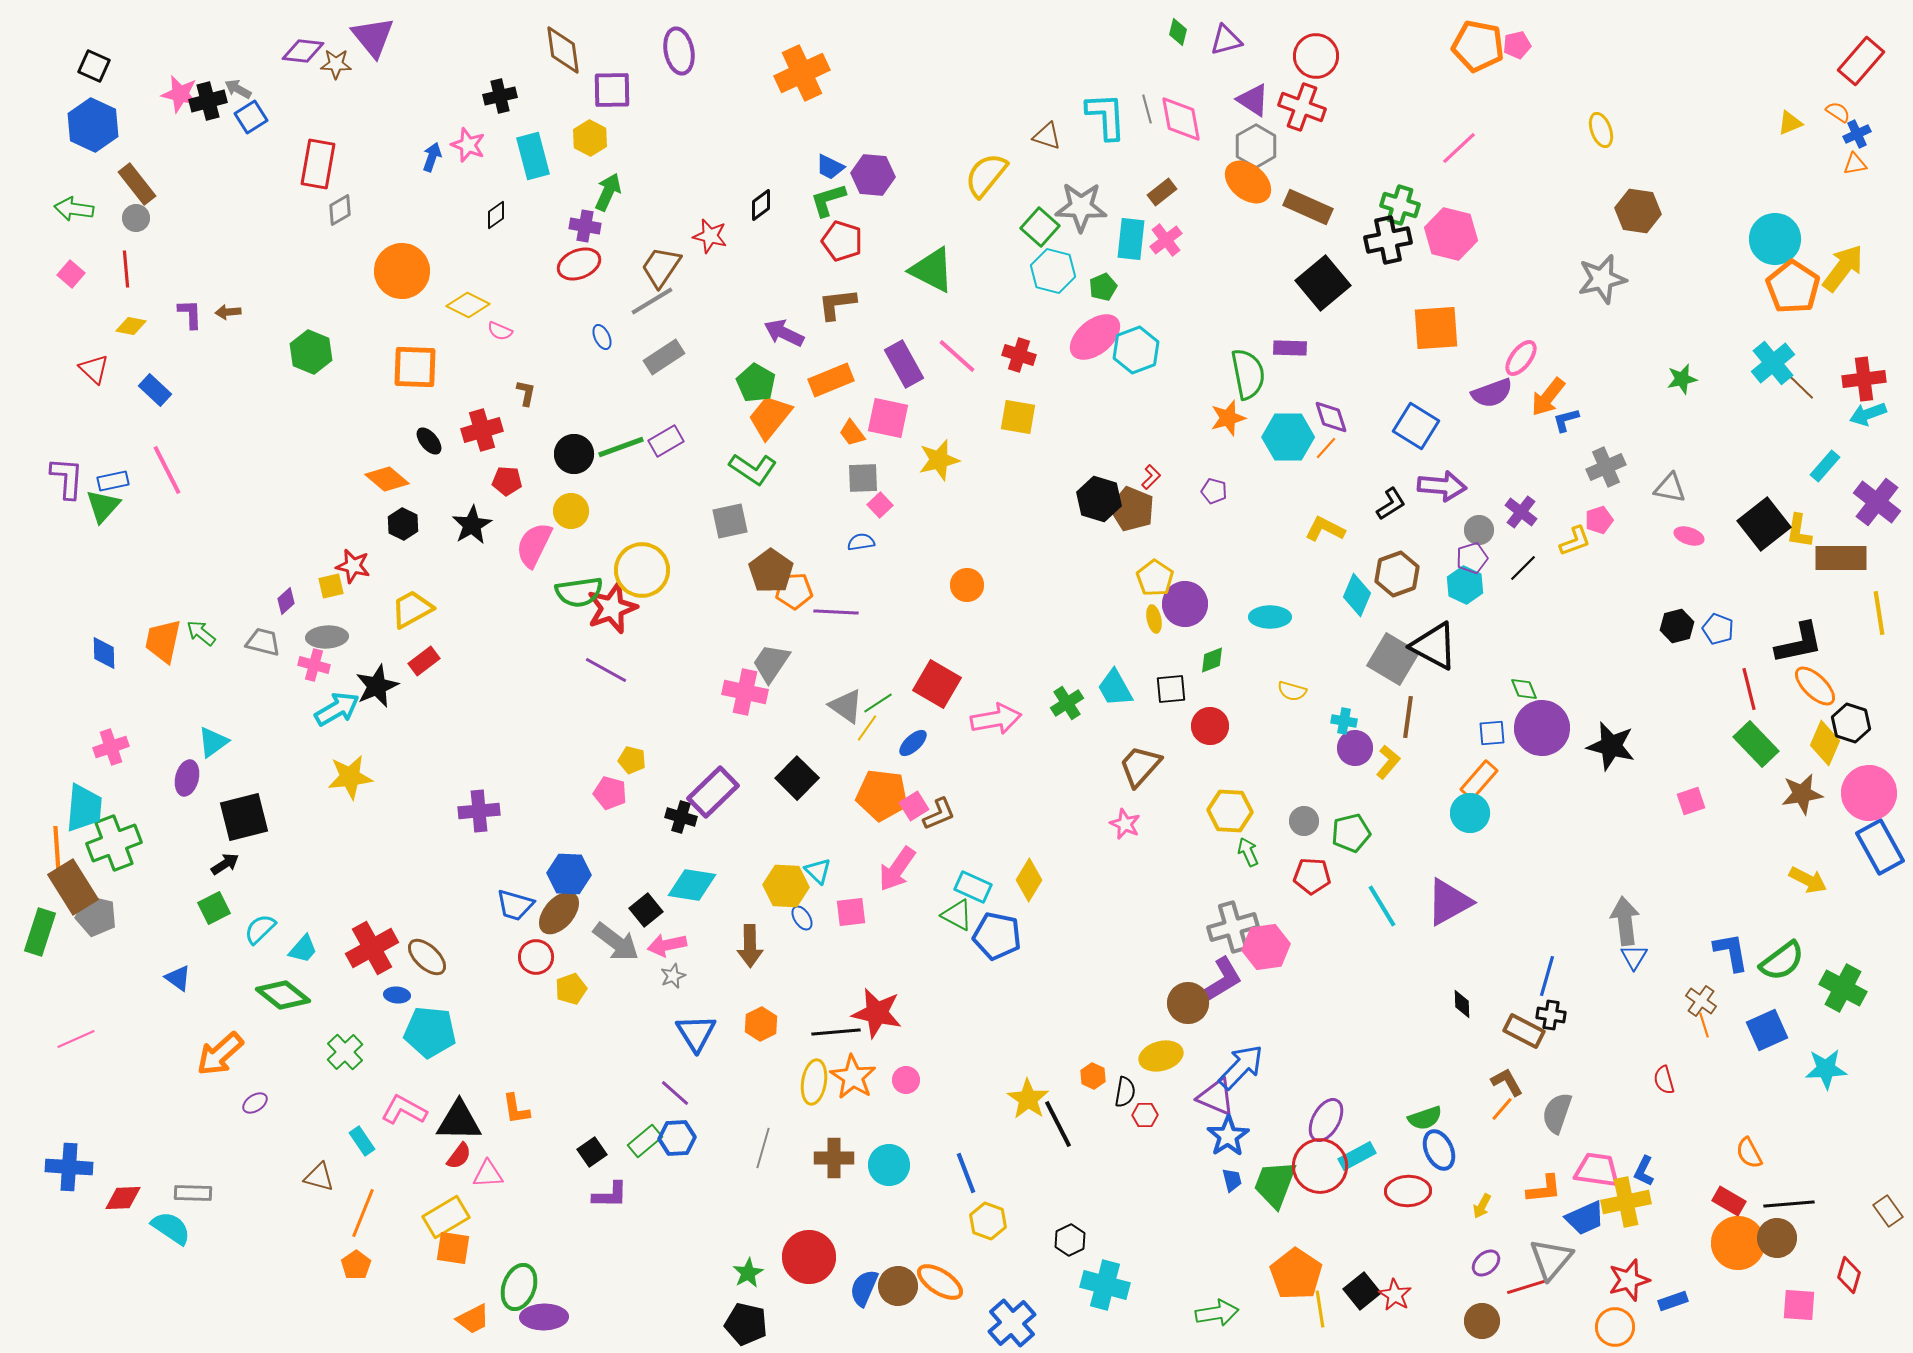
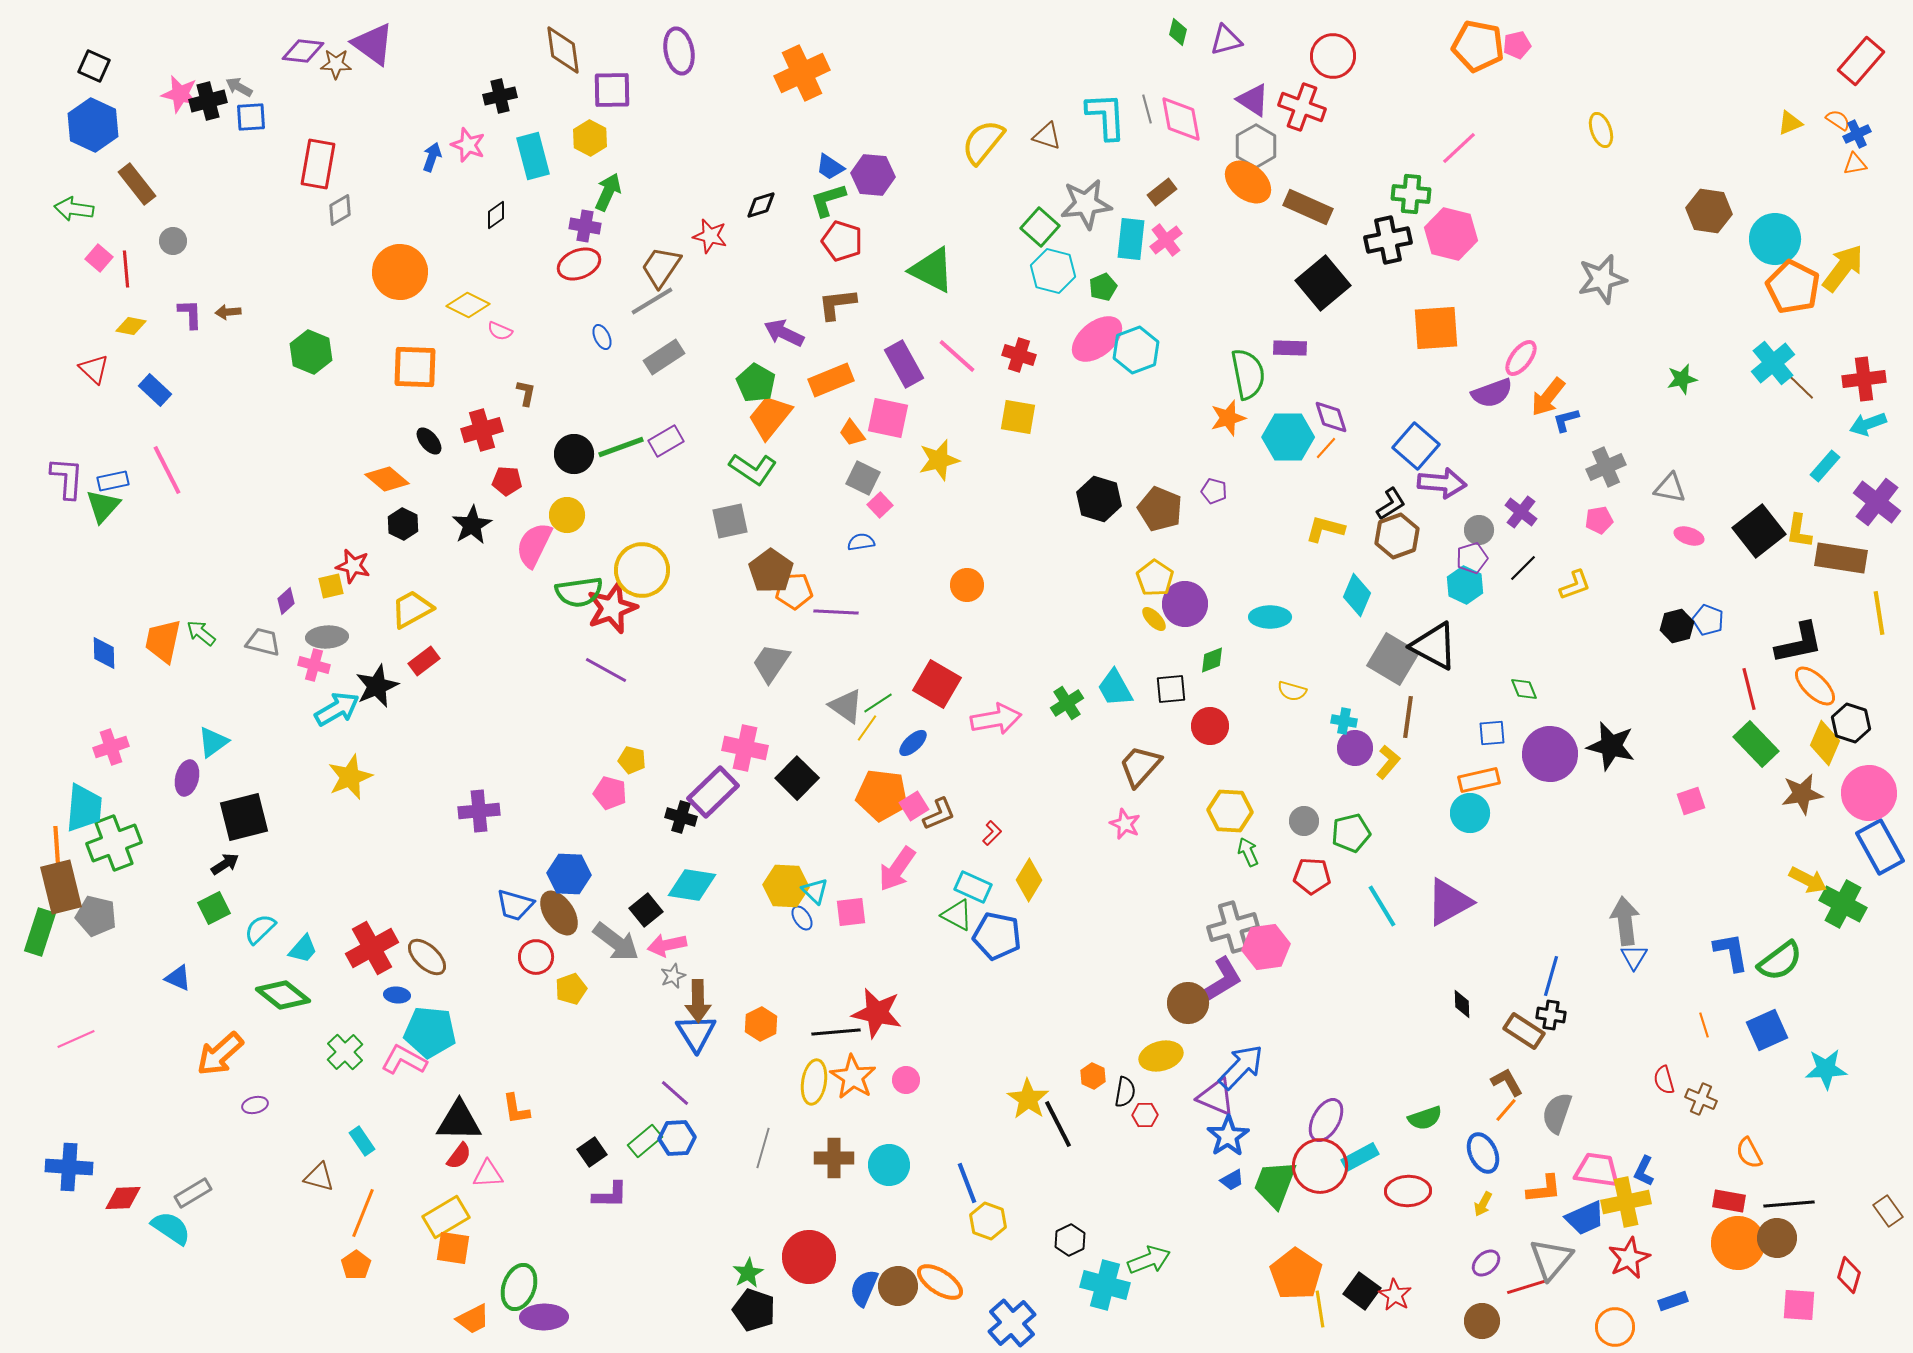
purple triangle at (373, 37): moved 7 px down; rotated 15 degrees counterclockwise
red circle at (1316, 56): moved 17 px right
gray arrow at (238, 89): moved 1 px right, 2 px up
orange semicircle at (1838, 112): moved 8 px down
blue square at (251, 117): rotated 28 degrees clockwise
blue trapezoid at (830, 167): rotated 8 degrees clockwise
yellow semicircle at (986, 175): moved 3 px left, 33 px up
black diamond at (761, 205): rotated 20 degrees clockwise
green cross at (1400, 205): moved 11 px right, 11 px up; rotated 12 degrees counterclockwise
gray star at (1081, 207): moved 5 px right, 3 px up; rotated 9 degrees counterclockwise
brown hexagon at (1638, 211): moved 71 px right
gray circle at (136, 218): moved 37 px right, 23 px down
orange circle at (402, 271): moved 2 px left, 1 px down
pink square at (71, 274): moved 28 px right, 16 px up
orange pentagon at (1793, 287): rotated 6 degrees counterclockwise
pink ellipse at (1095, 337): moved 2 px right, 2 px down
cyan arrow at (1868, 414): moved 10 px down
blue square at (1416, 426): moved 20 px down; rotated 9 degrees clockwise
red L-shape at (1151, 477): moved 159 px left, 356 px down
gray square at (863, 478): rotated 28 degrees clockwise
purple arrow at (1442, 486): moved 3 px up
brown pentagon at (1132, 509): moved 28 px right
yellow circle at (571, 511): moved 4 px left, 4 px down
pink pentagon at (1599, 520): rotated 8 degrees clockwise
black square at (1764, 524): moved 5 px left, 7 px down
yellow L-shape at (1325, 529): rotated 12 degrees counterclockwise
yellow L-shape at (1575, 541): moved 44 px down
brown rectangle at (1841, 558): rotated 9 degrees clockwise
brown hexagon at (1397, 574): moved 38 px up
yellow ellipse at (1154, 619): rotated 32 degrees counterclockwise
blue pentagon at (1718, 629): moved 10 px left, 9 px up
pink cross at (745, 692): moved 56 px down
purple circle at (1542, 728): moved 8 px right, 26 px down
yellow star at (350, 777): rotated 15 degrees counterclockwise
orange rectangle at (1479, 780): rotated 36 degrees clockwise
cyan triangle at (818, 871): moved 3 px left, 20 px down
brown rectangle at (73, 887): moved 12 px left; rotated 18 degrees clockwise
brown ellipse at (559, 913): rotated 75 degrees counterclockwise
brown arrow at (750, 946): moved 52 px left, 55 px down
green semicircle at (1782, 961): moved 2 px left
blue line at (1547, 976): moved 4 px right
blue triangle at (178, 978): rotated 12 degrees counterclockwise
green cross at (1843, 988): moved 84 px up
brown cross at (1701, 1001): moved 98 px down; rotated 12 degrees counterclockwise
brown rectangle at (1524, 1031): rotated 6 degrees clockwise
purple ellipse at (255, 1103): moved 2 px down; rotated 20 degrees clockwise
orange line at (1502, 1109): moved 4 px right, 1 px down
pink L-shape at (404, 1110): moved 50 px up
blue ellipse at (1439, 1150): moved 44 px right, 3 px down
cyan rectangle at (1357, 1156): moved 3 px right, 1 px down
blue line at (966, 1173): moved 1 px right, 10 px down
blue trapezoid at (1232, 1180): rotated 75 degrees clockwise
gray rectangle at (193, 1193): rotated 33 degrees counterclockwise
red rectangle at (1729, 1201): rotated 20 degrees counterclockwise
yellow arrow at (1482, 1206): moved 1 px right, 2 px up
red star at (1629, 1280): moved 22 px up; rotated 9 degrees counterclockwise
black square at (1362, 1291): rotated 15 degrees counterclockwise
green arrow at (1217, 1313): moved 68 px left, 53 px up; rotated 12 degrees counterclockwise
black pentagon at (746, 1324): moved 8 px right, 14 px up; rotated 6 degrees clockwise
